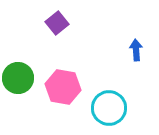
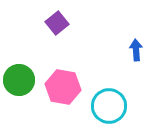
green circle: moved 1 px right, 2 px down
cyan circle: moved 2 px up
